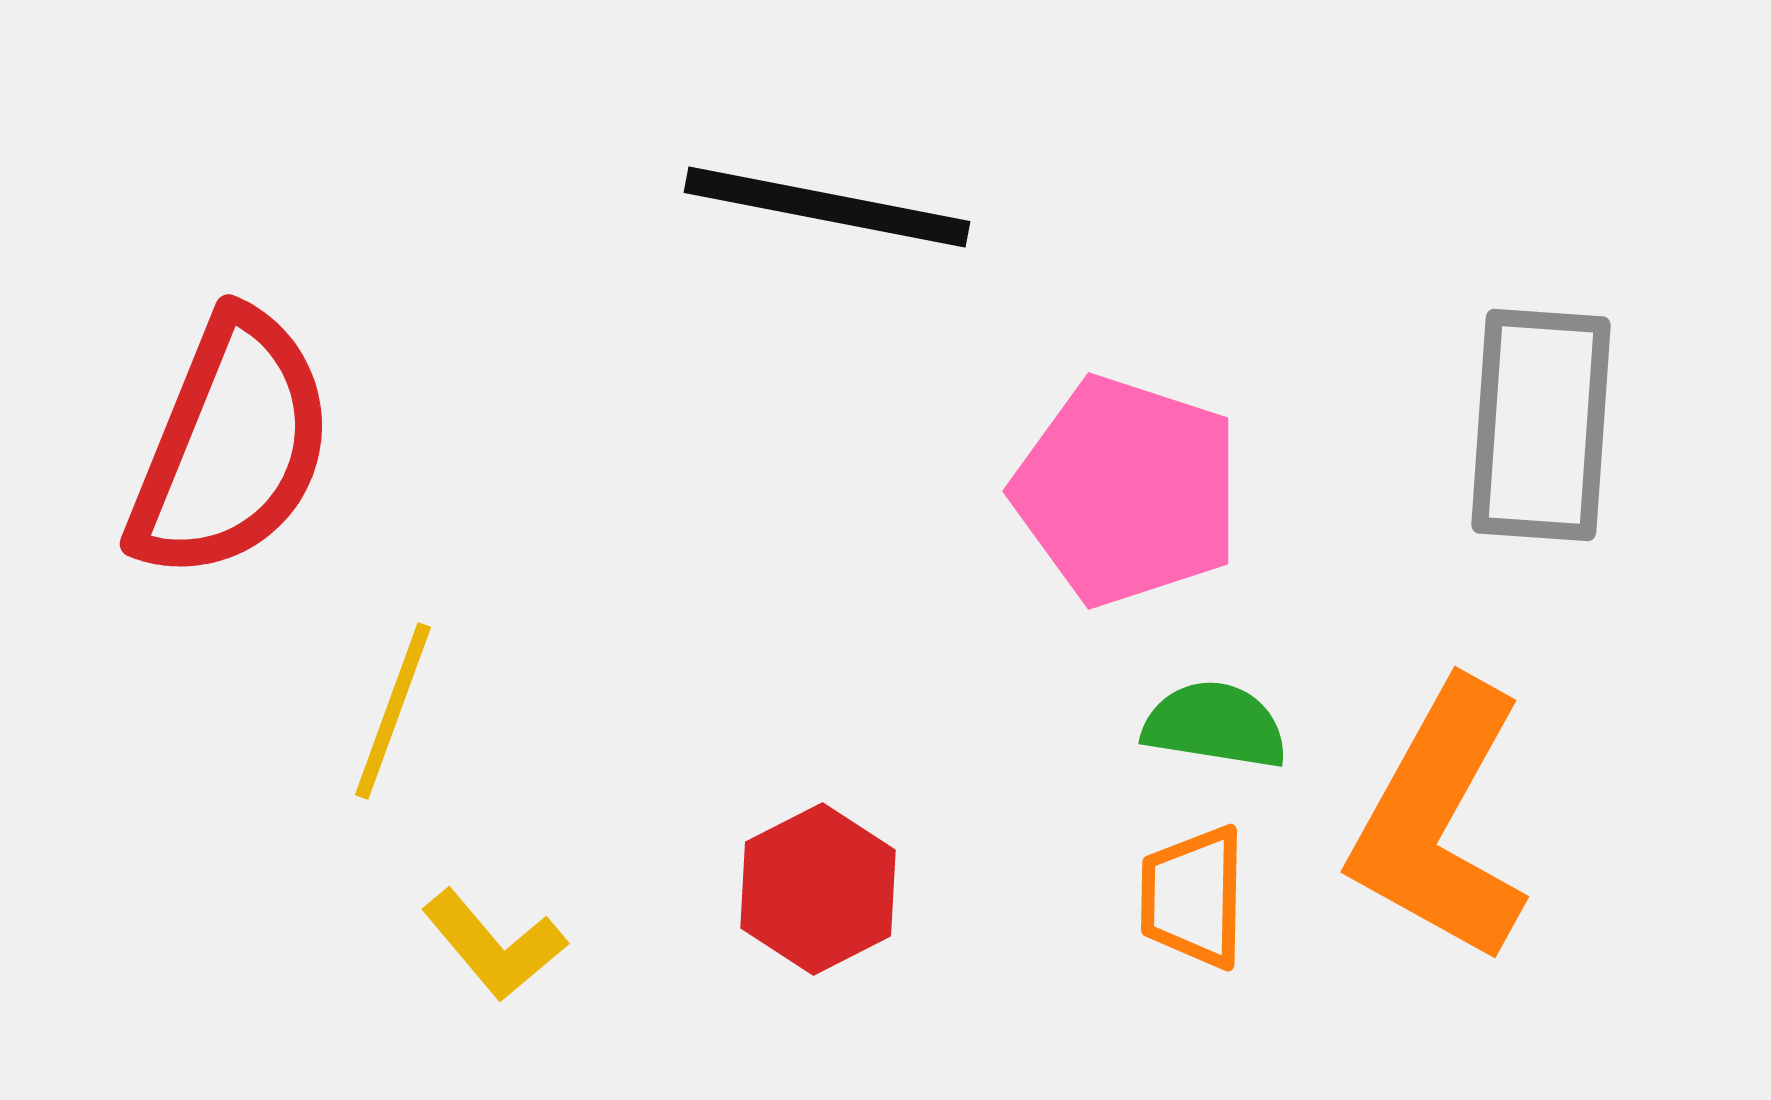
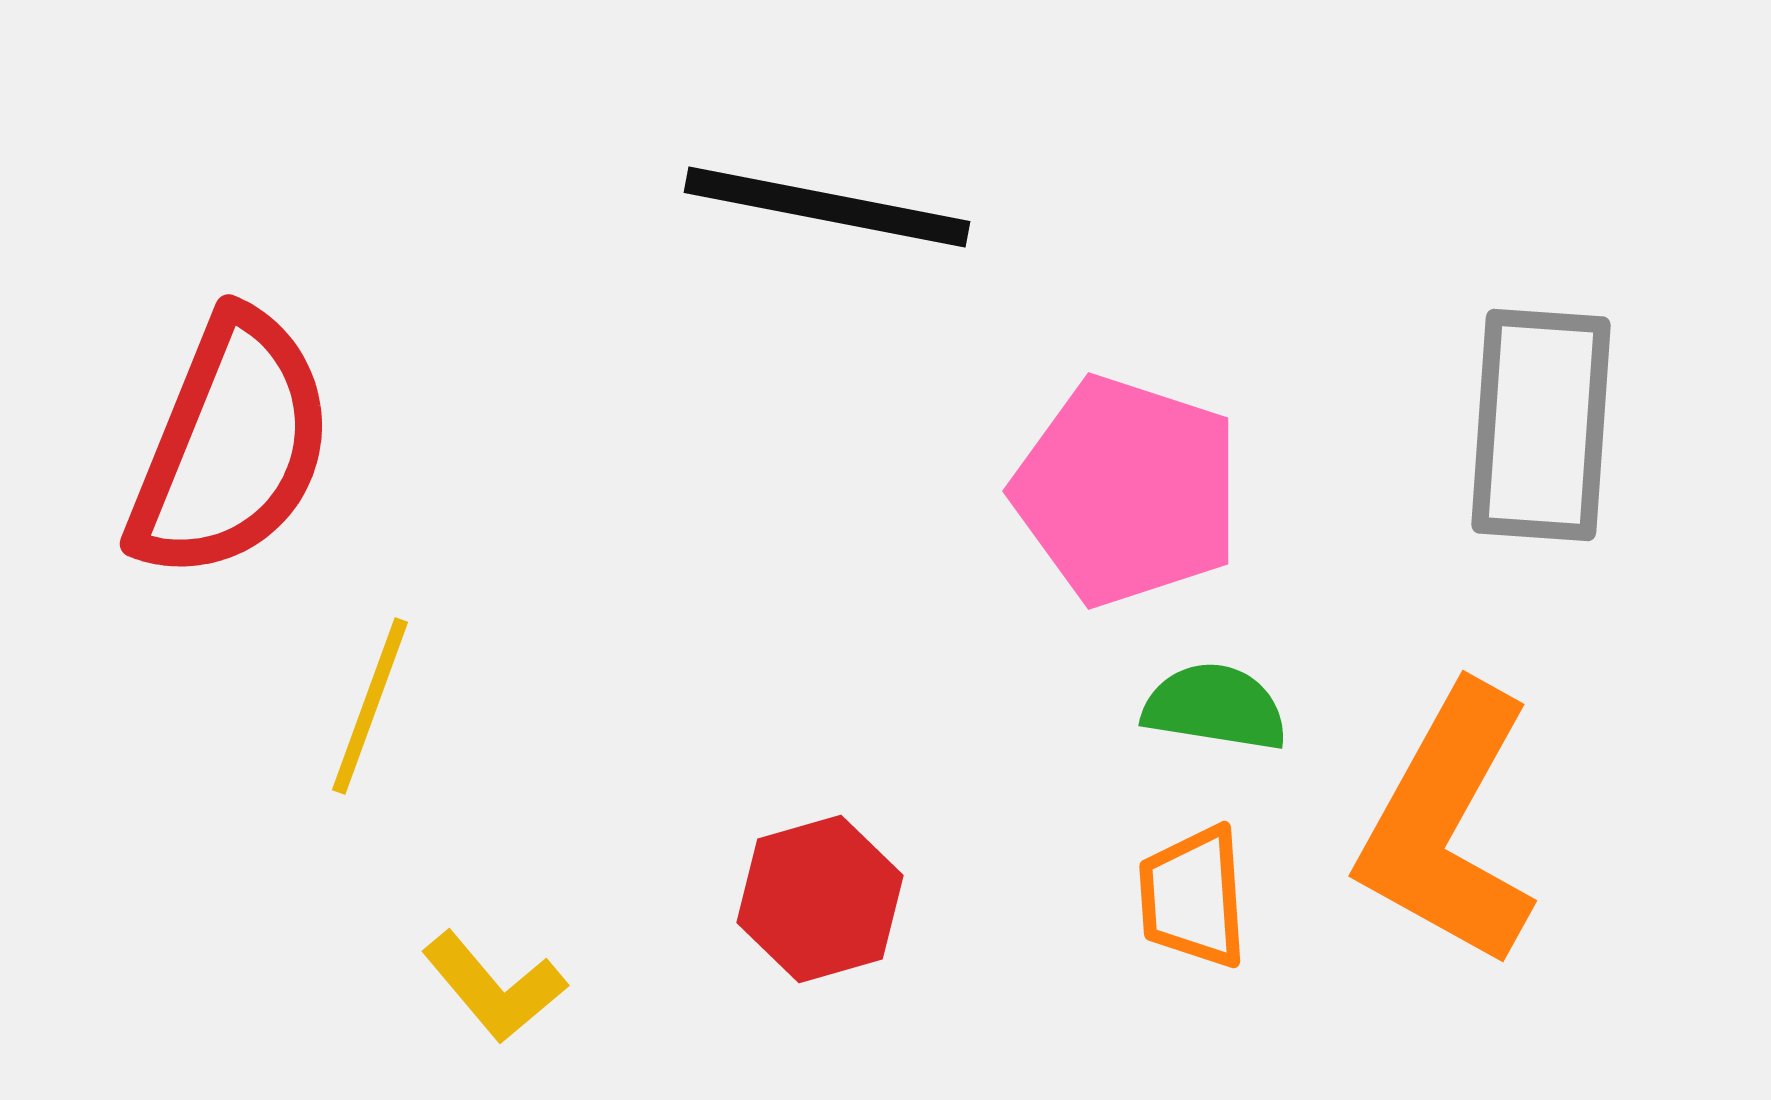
yellow line: moved 23 px left, 5 px up
green semicircle: moved 18 px up
orange L-shape: moved 8 px right, 4 px down
red hexagon: moved 2 px right, 10 px down; rotated 11 degrees clockwise
orange trapezoid: rotated 5 degrees counterclockwise
yellow L-shape: moved 42 px down
